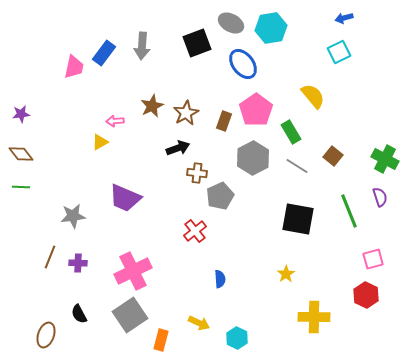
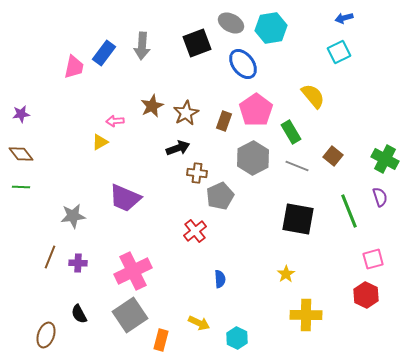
gray line at (297, 166): rotated 10 degrees counterclockwise
yellow cross at (314, 317): moved 8 px left, 2 px up
